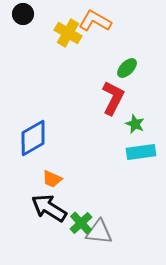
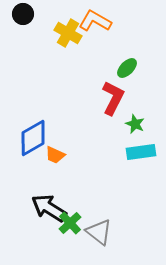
orange trapezoid: moved 3 px right, 24 px up
green cross: moved 11 px left
gray triangle: rotated 32 degrees clockwise
